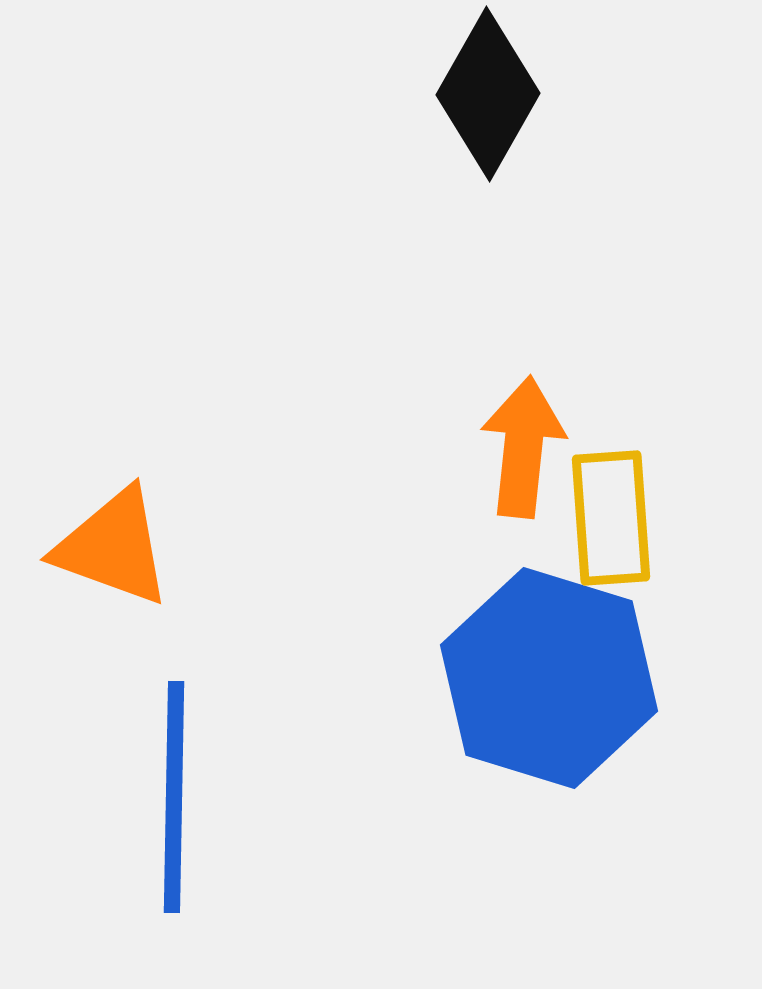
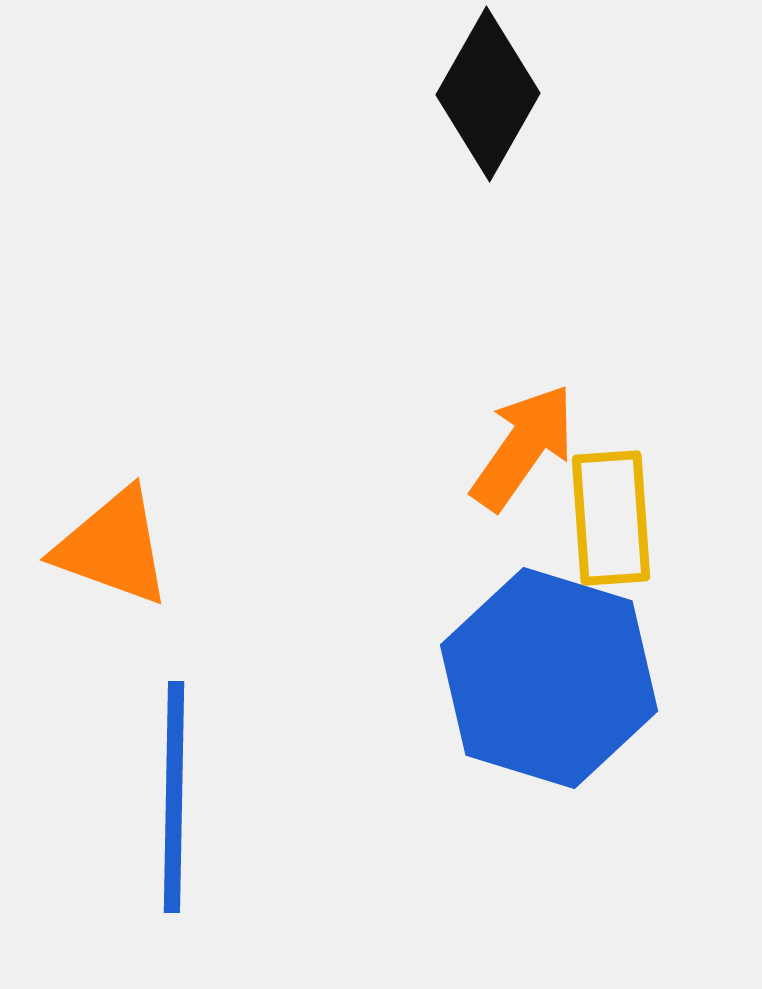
orange arrow: rotated 29 degrees clockwise
